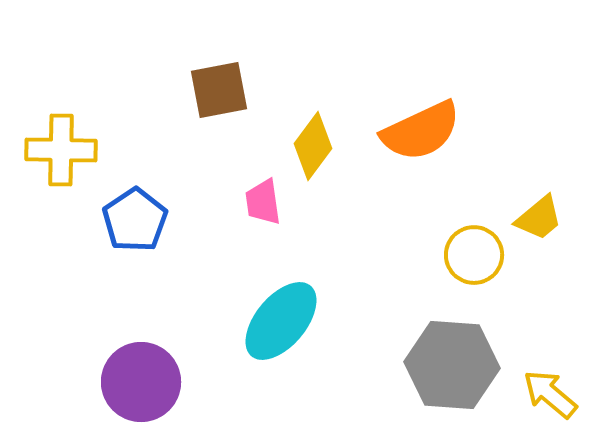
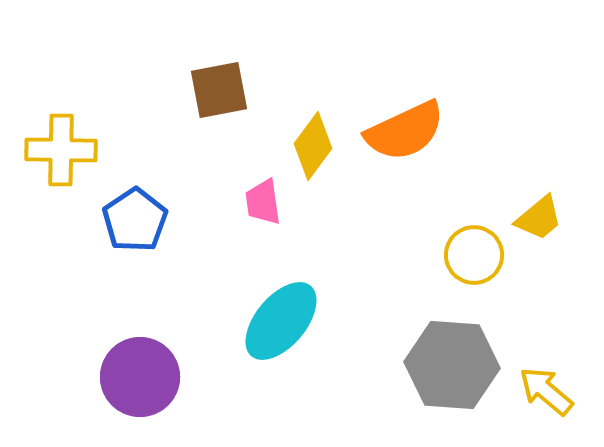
orange semicircle: moved 16 px left
purple circle: moved 1 px left, 5 px up
yellow arrow: moved 4 px left, 3 px up
